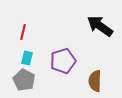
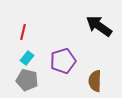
black arrow: moved 1 px left
cyan rectangle: rotated 24 degrees clockwise
gray pentagon: moved 3 px right; rotated 15 degrees counterclockwise
